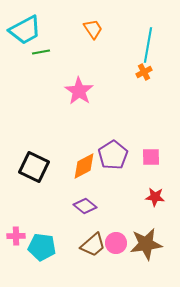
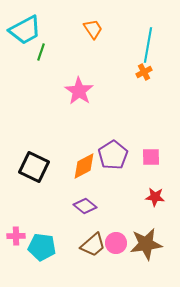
green line: rotated 60 degrees counterclockwise
